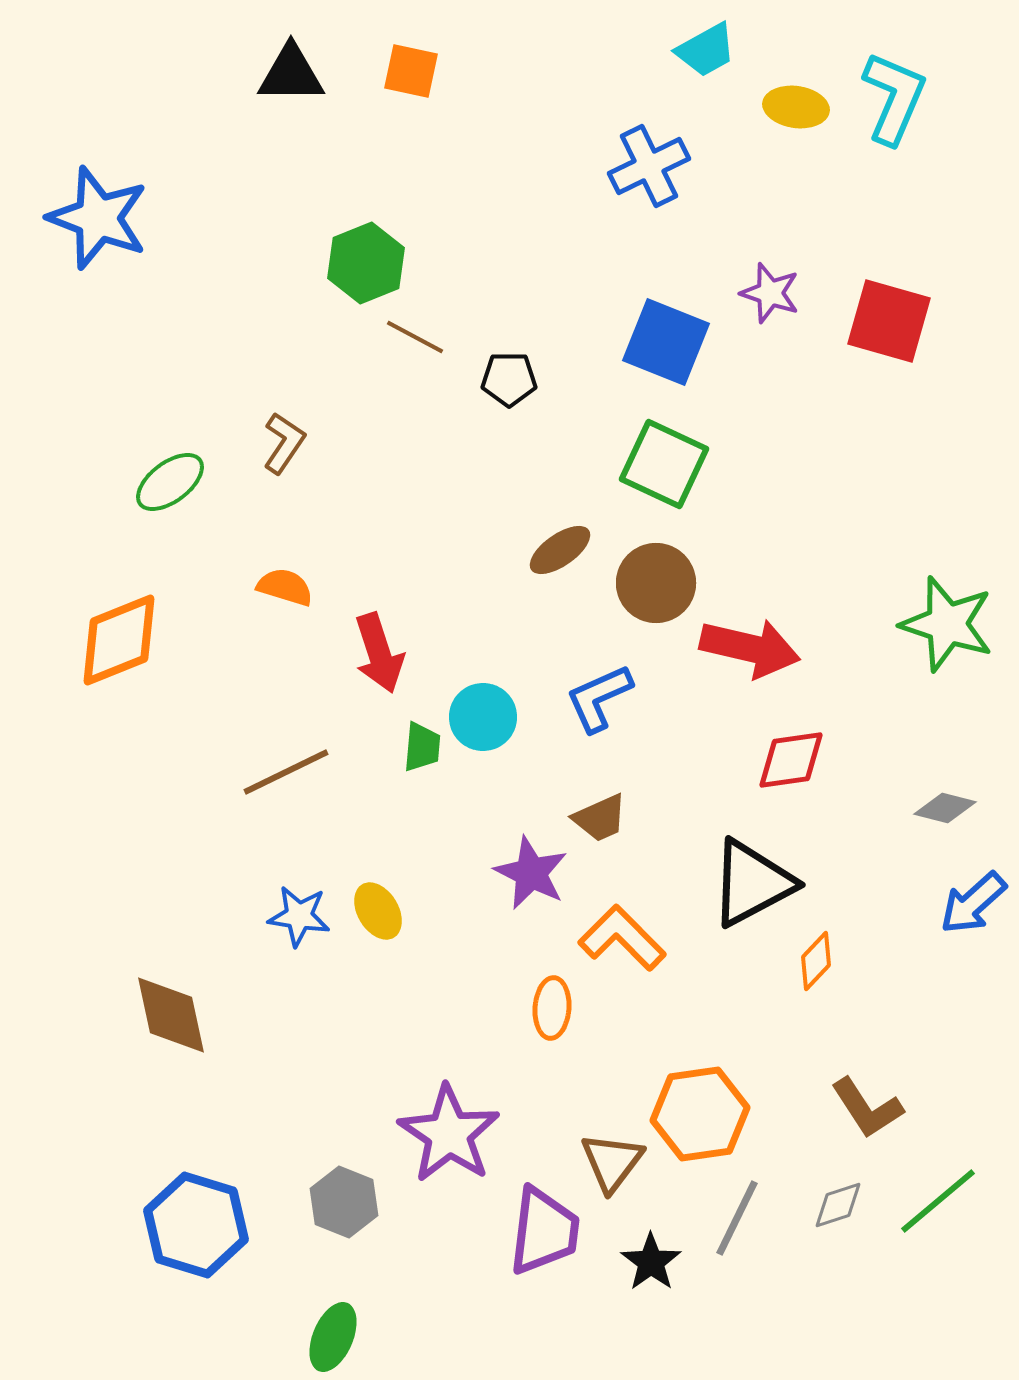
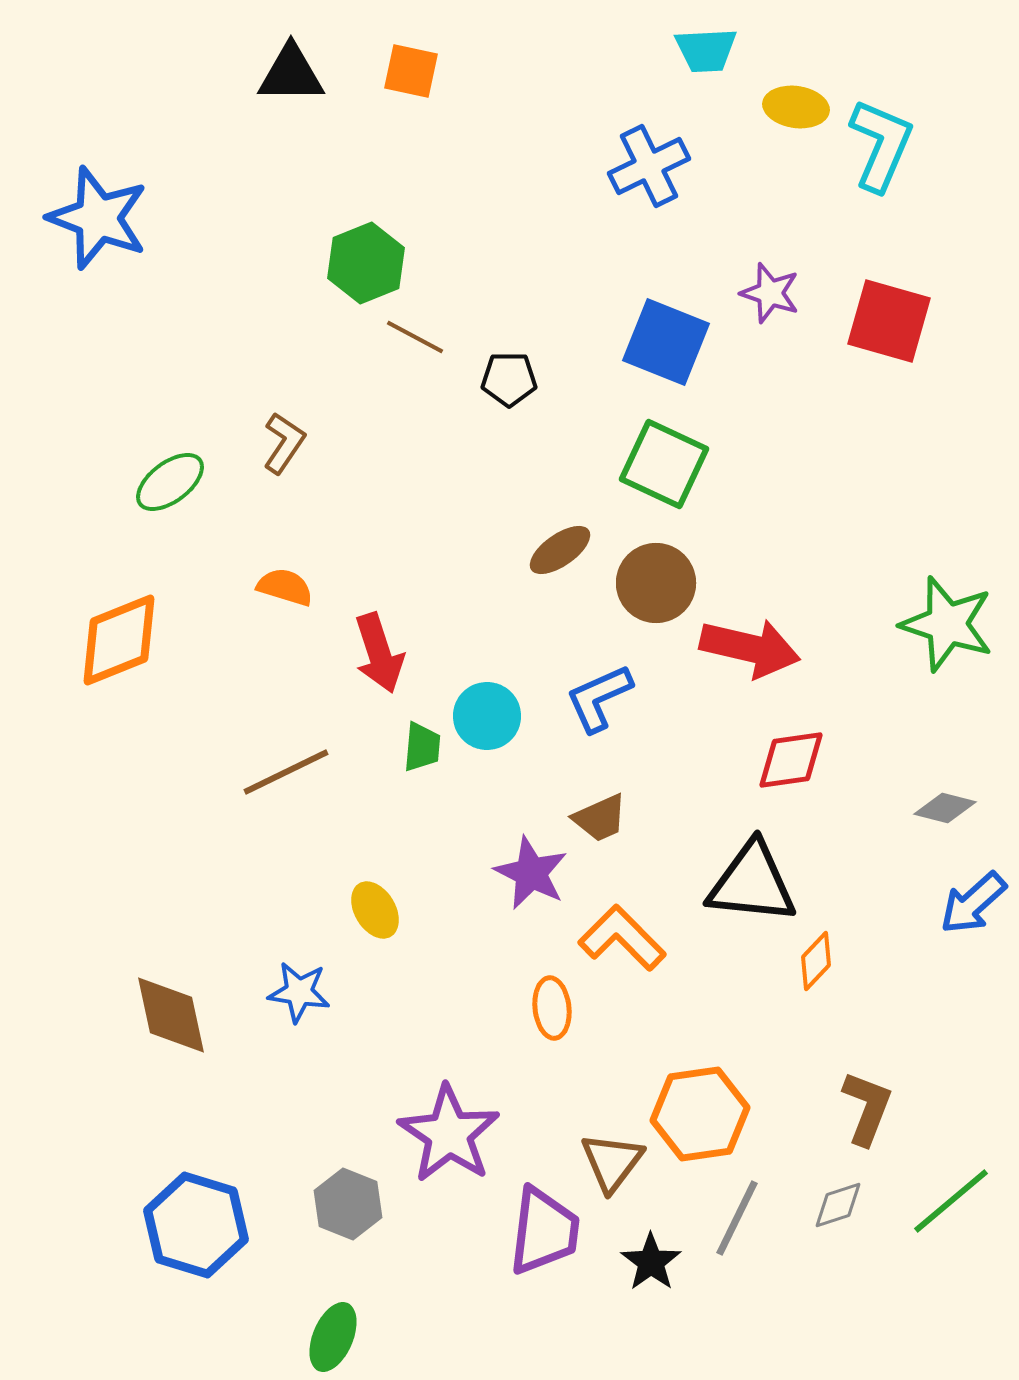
cyan trapezoid at (706, 50): rotated 26 degrees clockwise
cyan L-shape at (894, 98): moved 13 px left, 47 px down
cyan circle at (483, 717): moved 4 px right, 1 px up
black triangle at (752, 883): rotated 34 degrees clockwise
yellow ellipse at (378, 911): moved 3 px left, 1 px up
blue star at (299, 916): moved 76 px down
orange ellipse at (552, 1008): rotated 10 degrees counterclockwise
brown L-shape at (867, 1108): rotated 126 degrees counterclockwise
green line at (938, 1201): moved 13 px right
gray hexagon at (344, 1202): moved 4 px right, 2 px down
